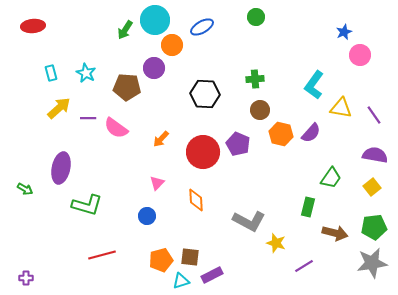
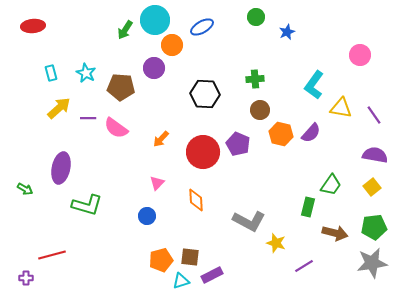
blue star at (344, 32): moved 57 px left
brown pentagon at (127, 87): moved 6 px left
green trapezoid at (331, 178): moved 7 px down
red line at (102, 255): moved 50 px left
